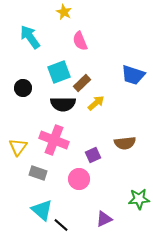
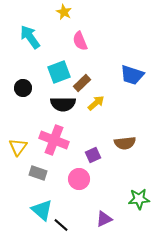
blue trapezoid: moved 1 px left
